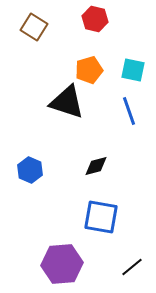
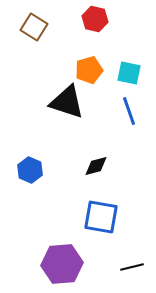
cyan square: moved 4 px left, 3 px down
black line: rotated 25 degrees clockwise
